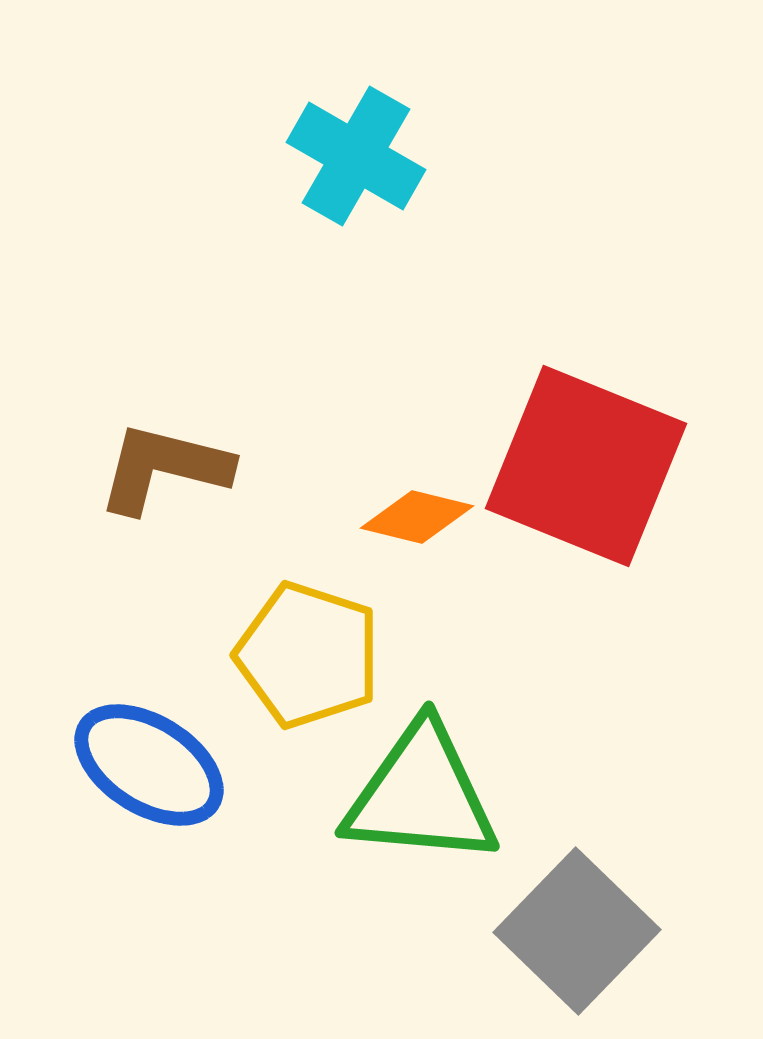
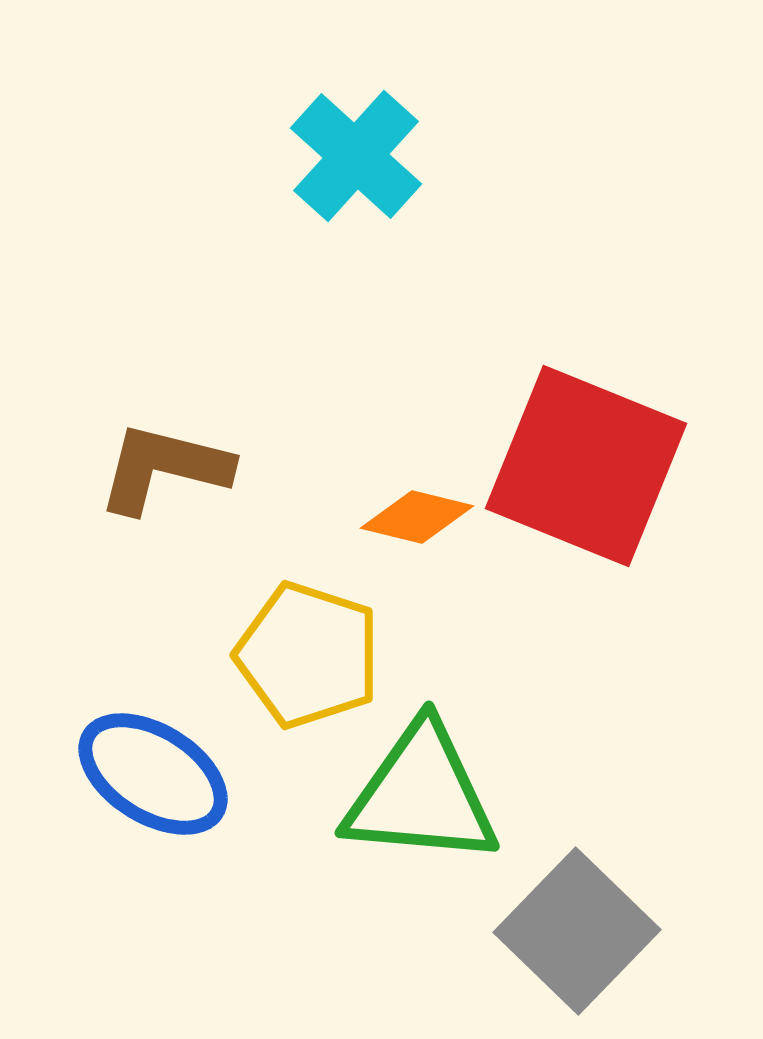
cyan cross: rotated 12 degrees clockwise
blue ellipse: moved 4 px right, 9 px down
